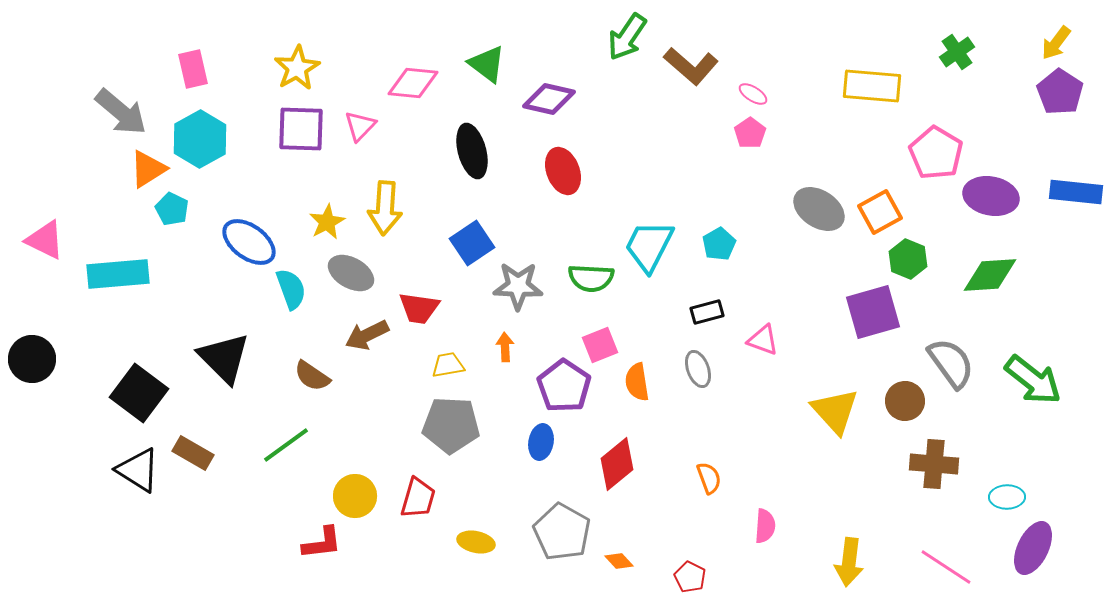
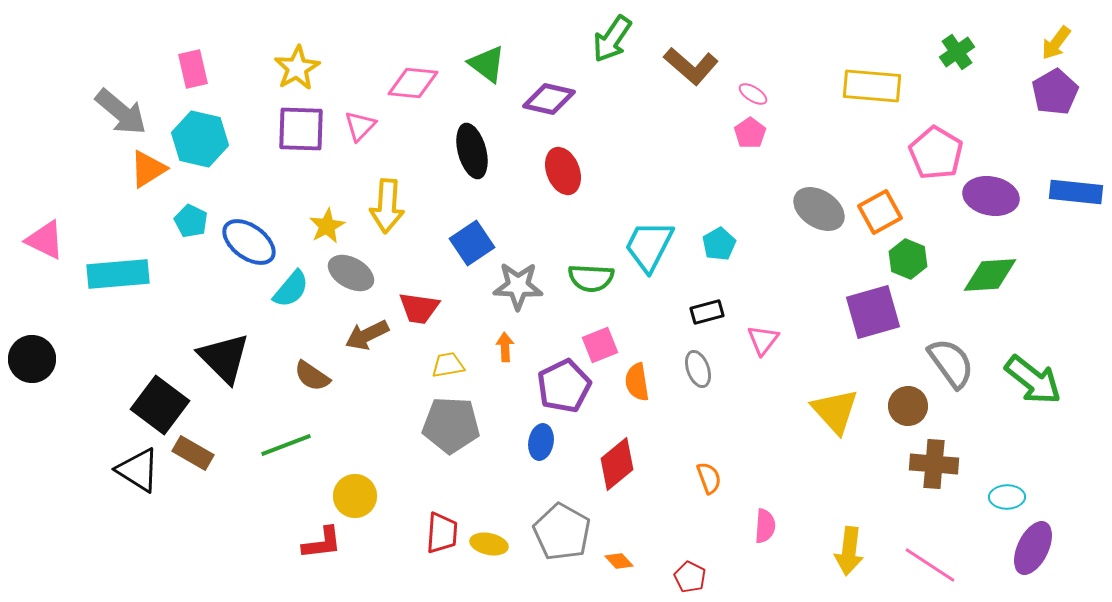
green arrow at (627, 37): moved 15 px left, 2 px down
purple pentagon at (1060, 92): moved 5 px left; rotated 9 degrees clockwise
cyan hexagon at (200, 139): rotated 18 degrees counterclockwise
yellow arrow at (385, 208): moved 2 px right, 2 px up
cyan pentagon at (172, 209): moved 19 px right, 12 px down
yellow star at (327, 222): moved 4 px down
cyan semicircle at (291, 289): rotated 60 degrees clockwise
pink triangle at (763, 340): rotated 48 degrees clockwise
purple pentagon at (564, 386): rotated 12 degrees clockwise
black square at (139, 393): moved 21 px right, 12 px down
brown circle at (905, 401): moved 3 px right, 5 px down
green line at (286, 445): rotated 15 degrees clockwise
red trapezoid at (418, 498): moved 24 px right, 35 px down; rotated 12 degrees counterclockwise
yellow ellipse at (476, 542): moved 13 px right, 2 px down
yellow arrow at (849, 562): moved 11 px up
pink line at (946, 567): moved 16 px left, 2 px up
